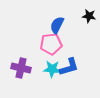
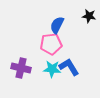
blue L-shape: rotated 105 degrees counterclockwise
